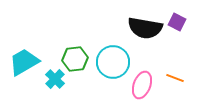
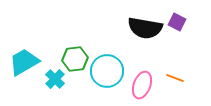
cyan circle: moved 6 px left, 9 px down
